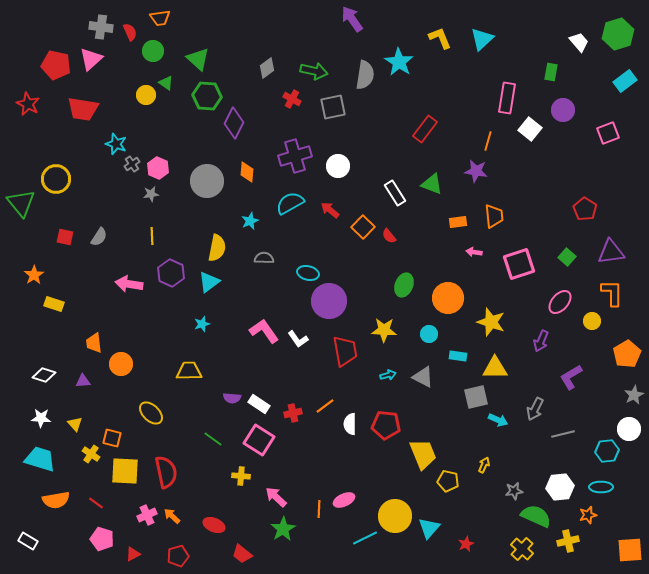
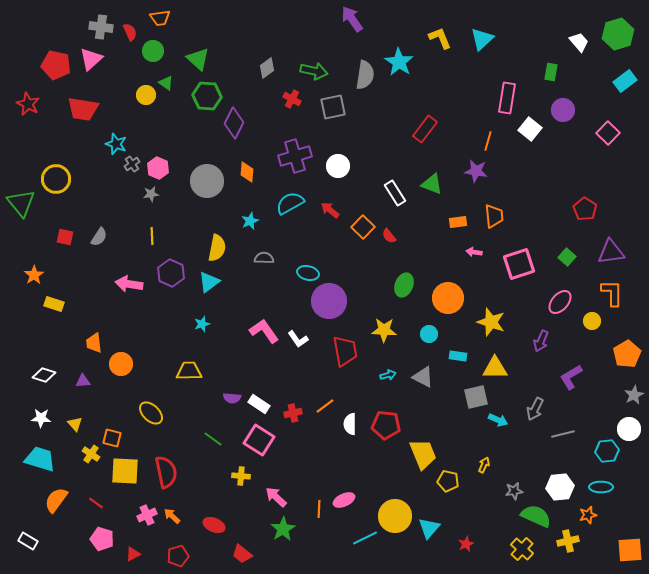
pink square at (608, 133): rotated 25 degrees counterclockwise
orange semicircle at (56, 500): rotated 136 degrees clockwise
